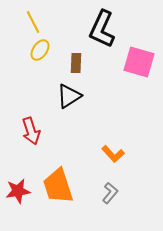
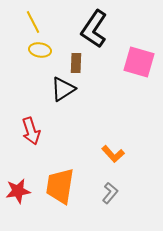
black L-shape: moved 8 px left; rotated 9 degrees clockwise
yellow ellipse: rotated 65 degrees clockwise
black triangle: moved 6 px left, 7 px up
orange trapezoid: moved 2 px right; rotated 27 degrees clockwise
